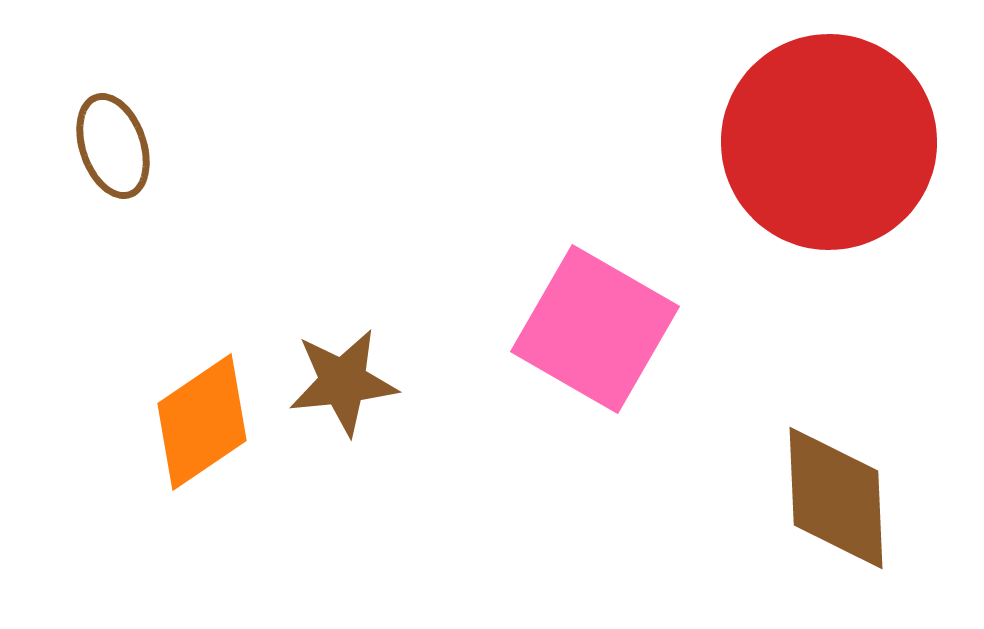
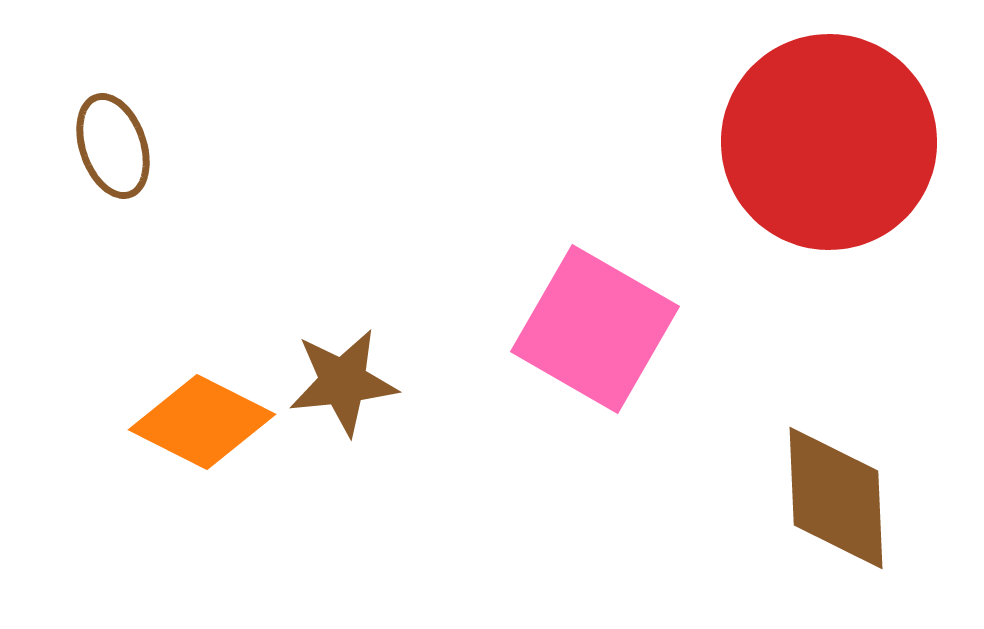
orange diamond: rotated 61 degrees clockwise
